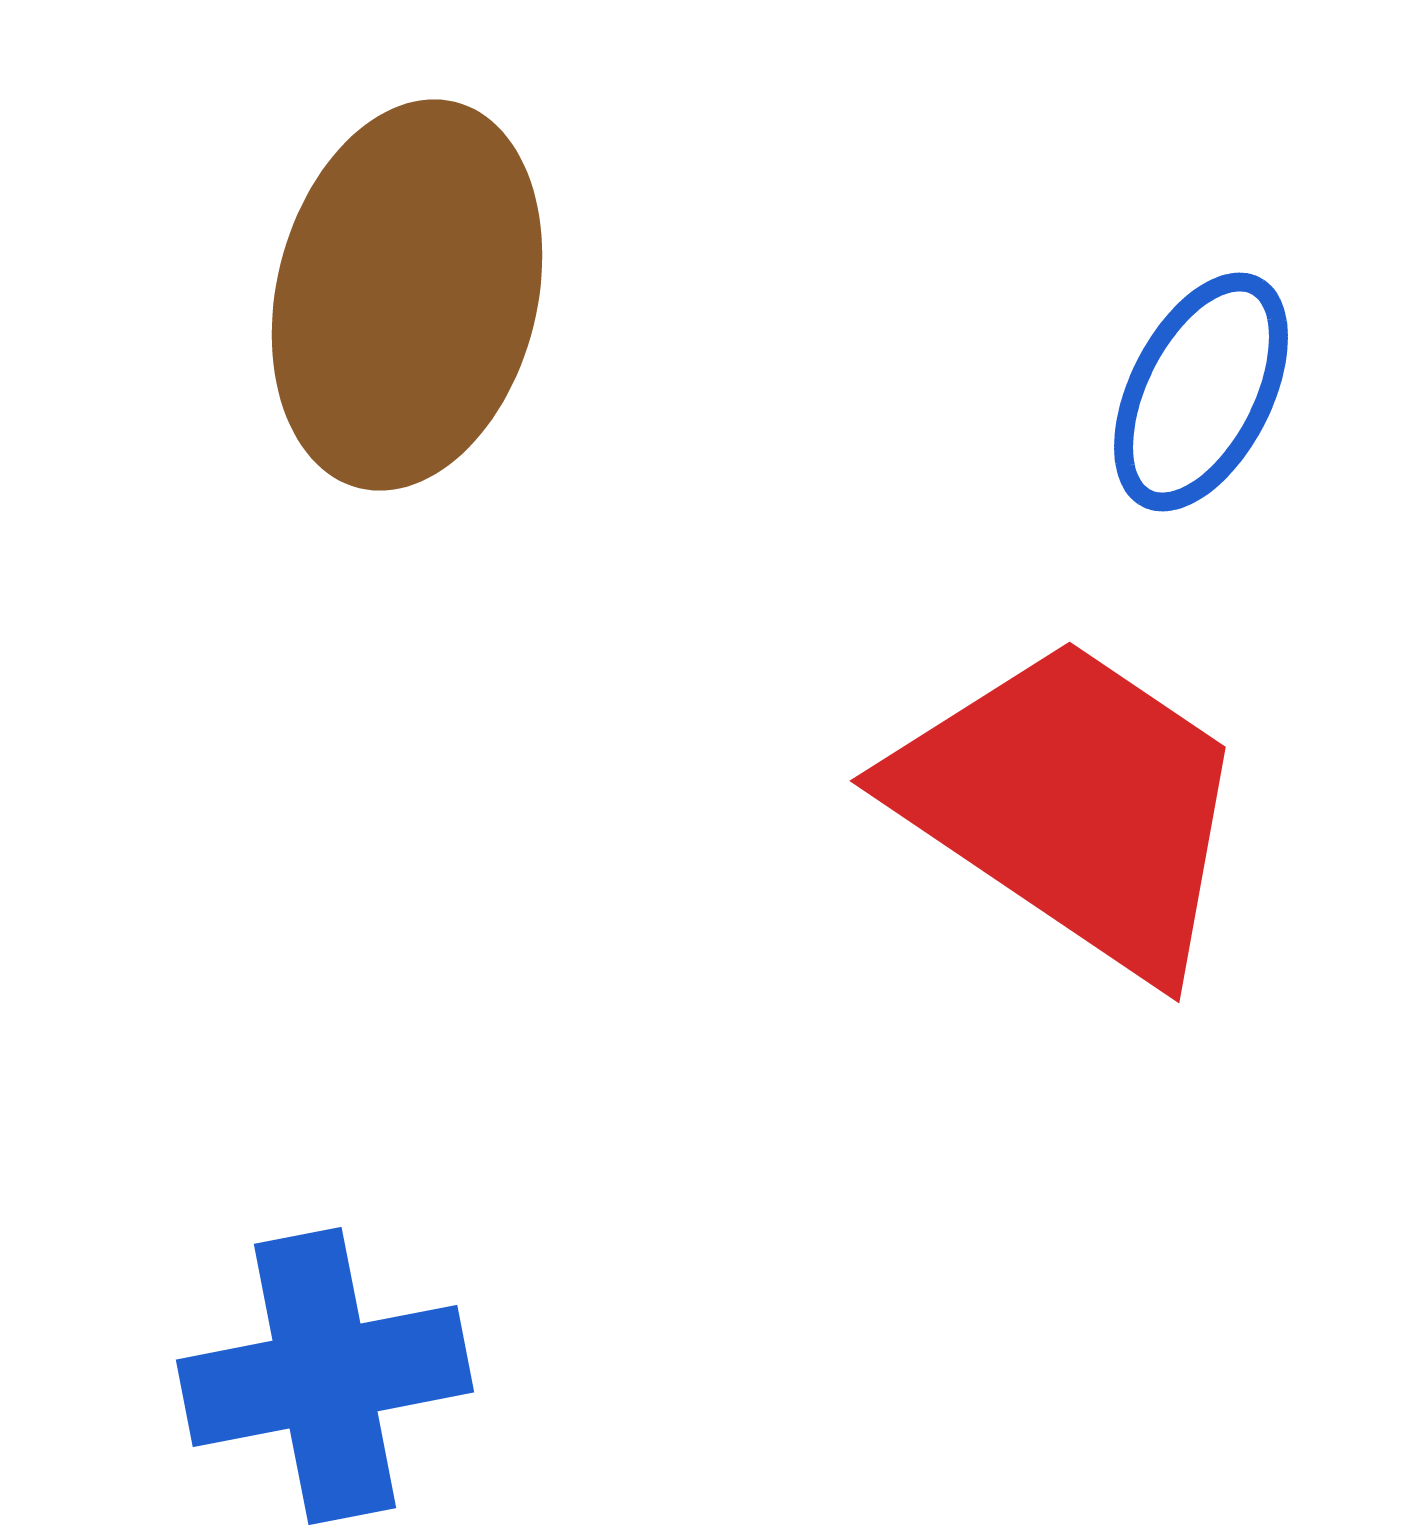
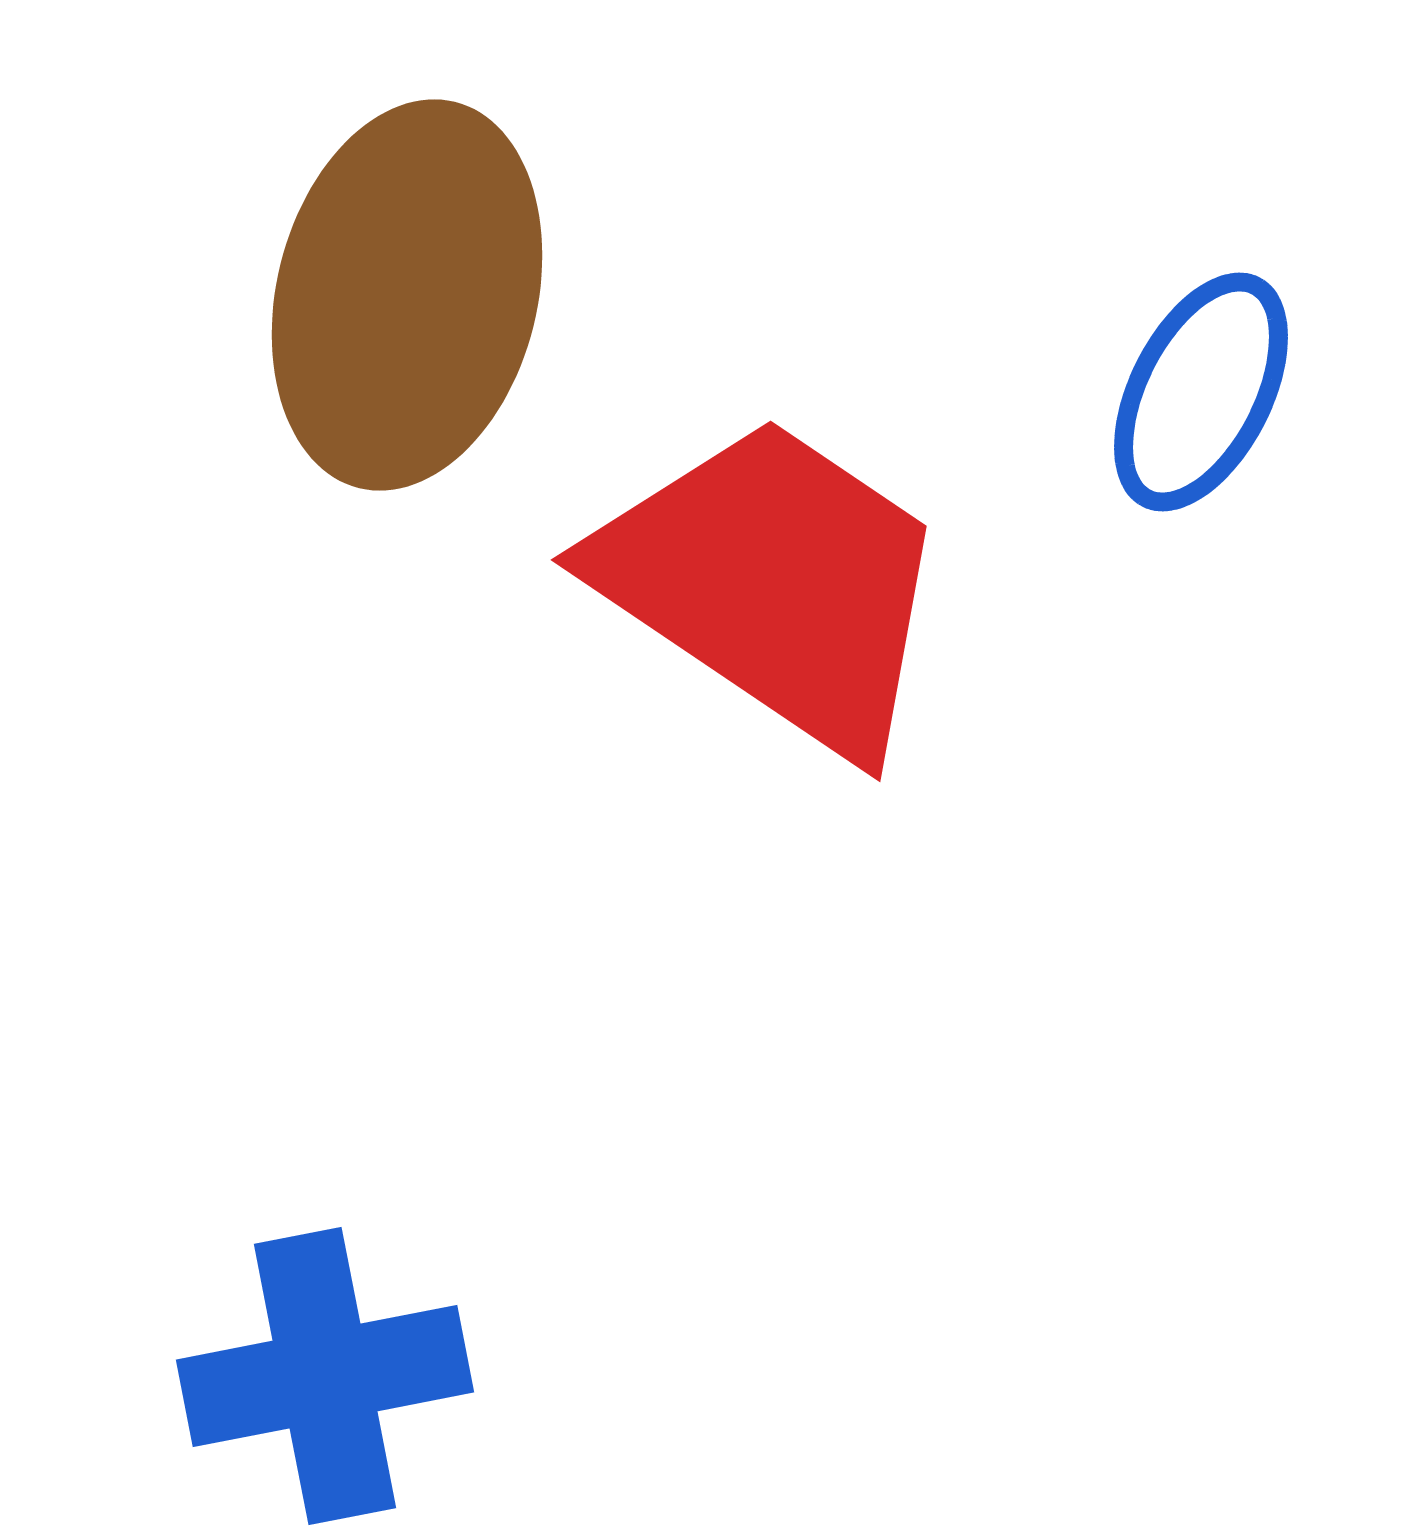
red trapezoid: moved 299 px left, 221 px up
